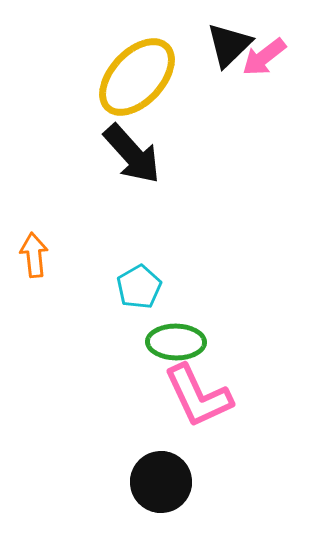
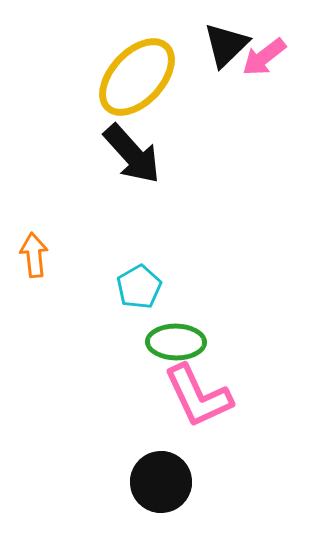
black triangle: moved 3 px left
